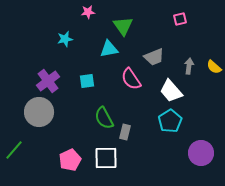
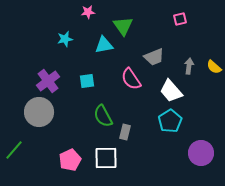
cyan triangle: moved 5 px left, 4 px up
green semicircle: moved 1 px left, 2 px up
